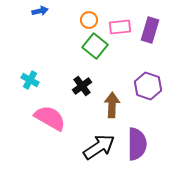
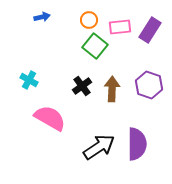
blue arrow: moved 2 px right, 6 px down
purple rectangle: rotated 15 degrees clockwise
cyan cross: moved 1 px left
purple hexagon: moved 1 px right, 1 px up
brown arrow: moved 16 px up
